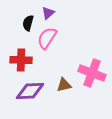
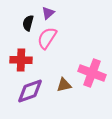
purple diamond: rotated 16 degrees counterclockwise
